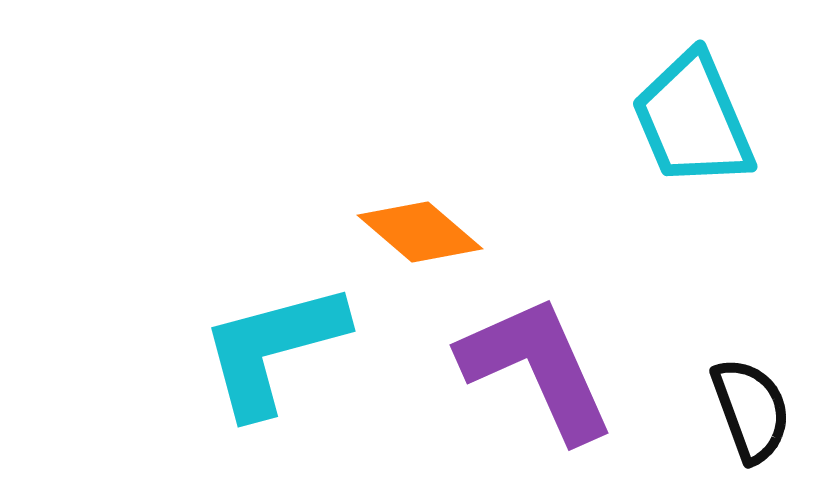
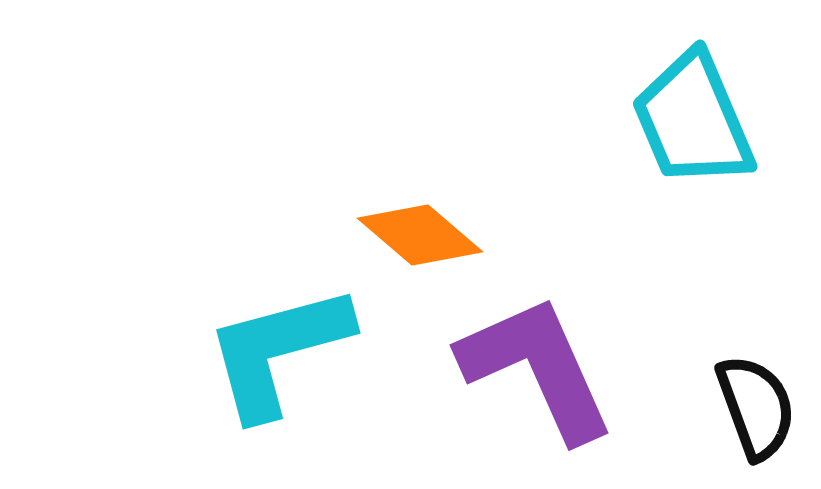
orange diamond: moved 3 px down
cyan L-shape: moved 5 px right, 2 px down
black semicircle: moved 5 px right, 3 px up
